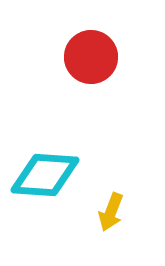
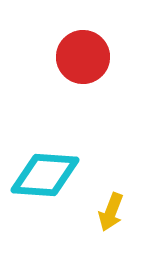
red circle: moved 8 px left
